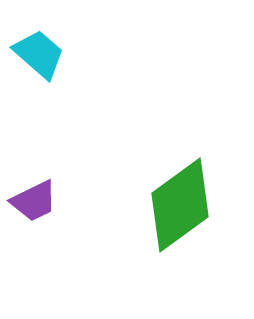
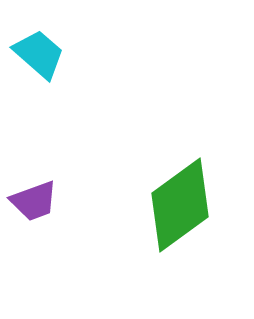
purple trapezoid: rotated 6 degrees clockwise
